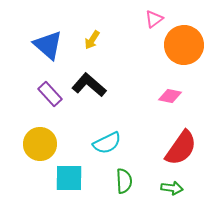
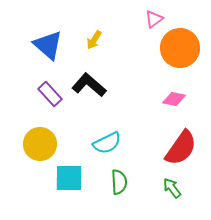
yellow arrow: moved 2 px right
orange circle: moved 4 px left, 3 px down
pink diamond: moved 4 px right, 3 px down
green semicircle: moved 5 px left, 1 px down
green arrow: rotated 135 degrees counterclockwise
